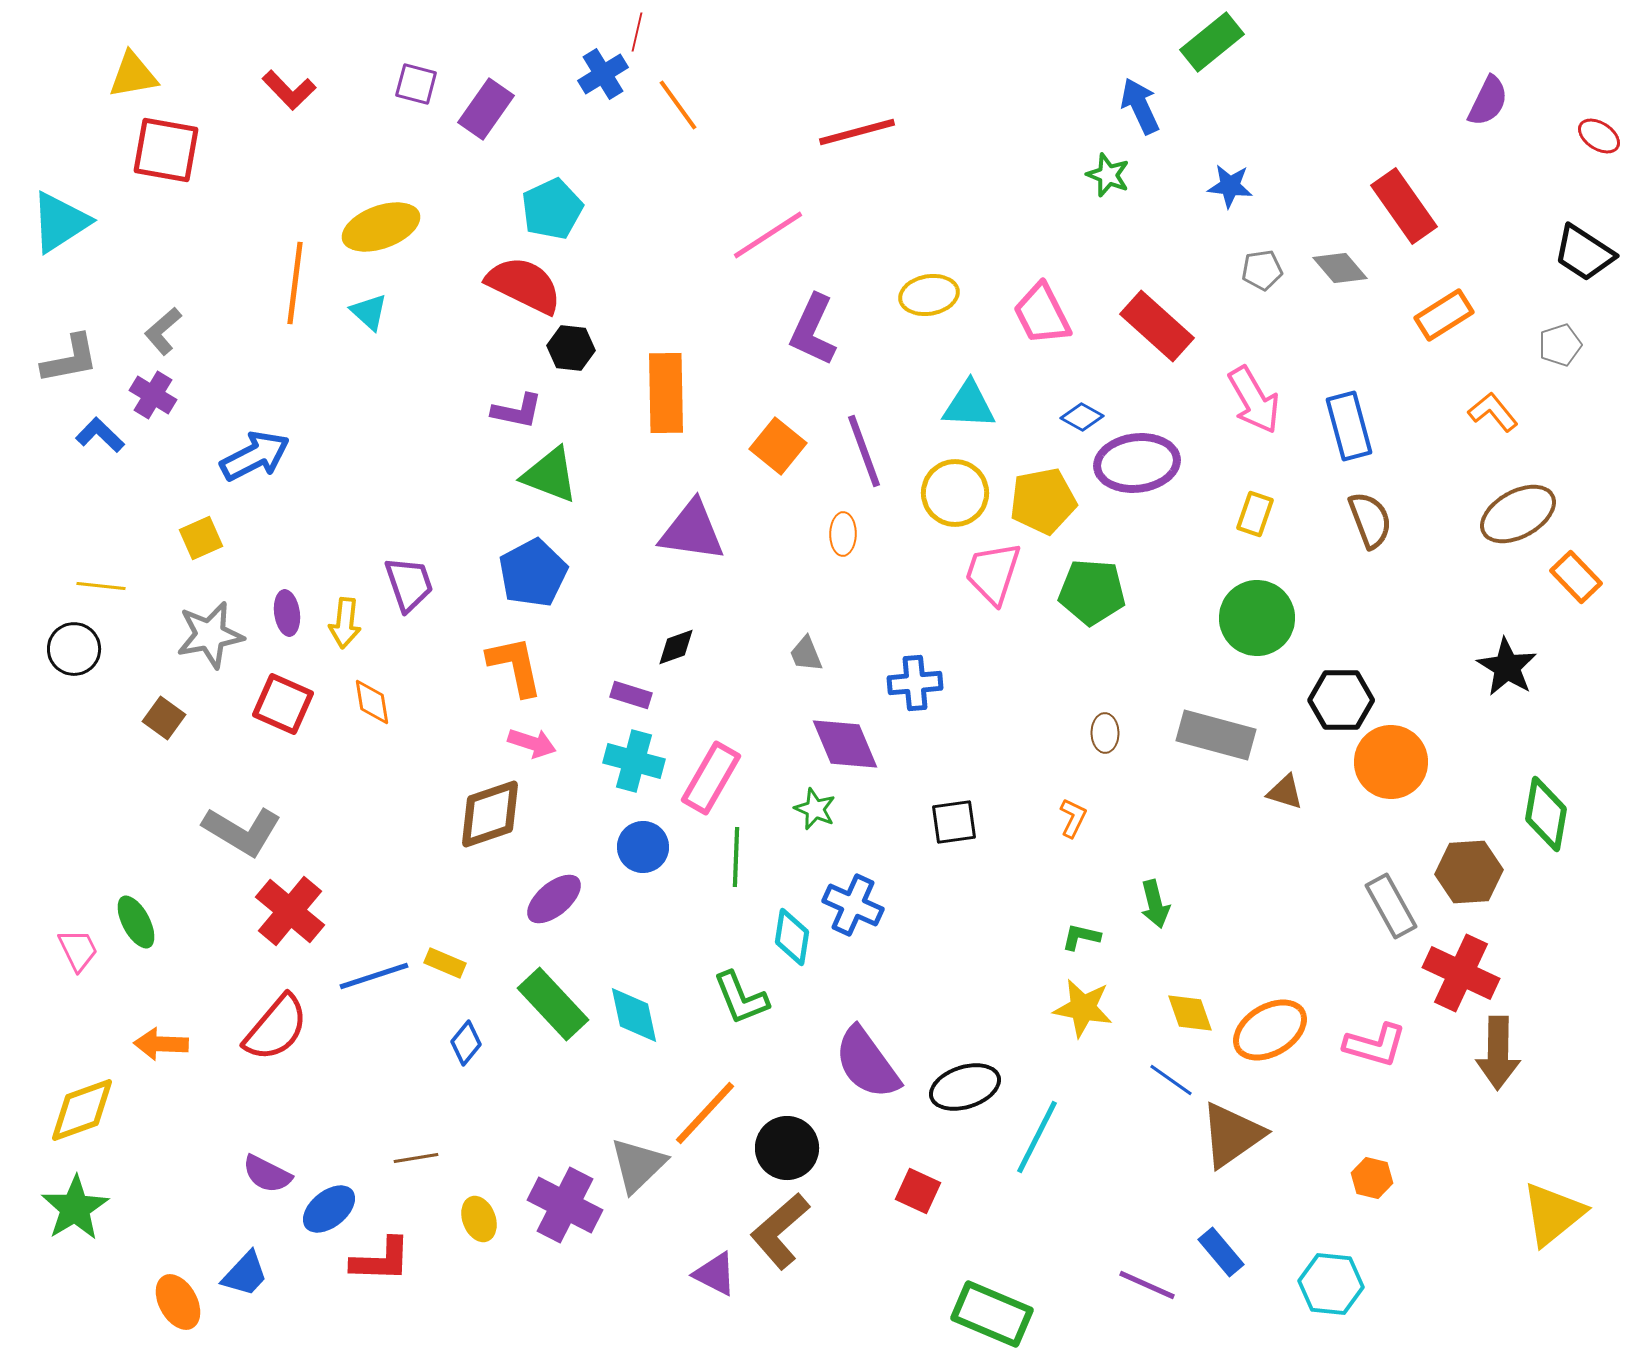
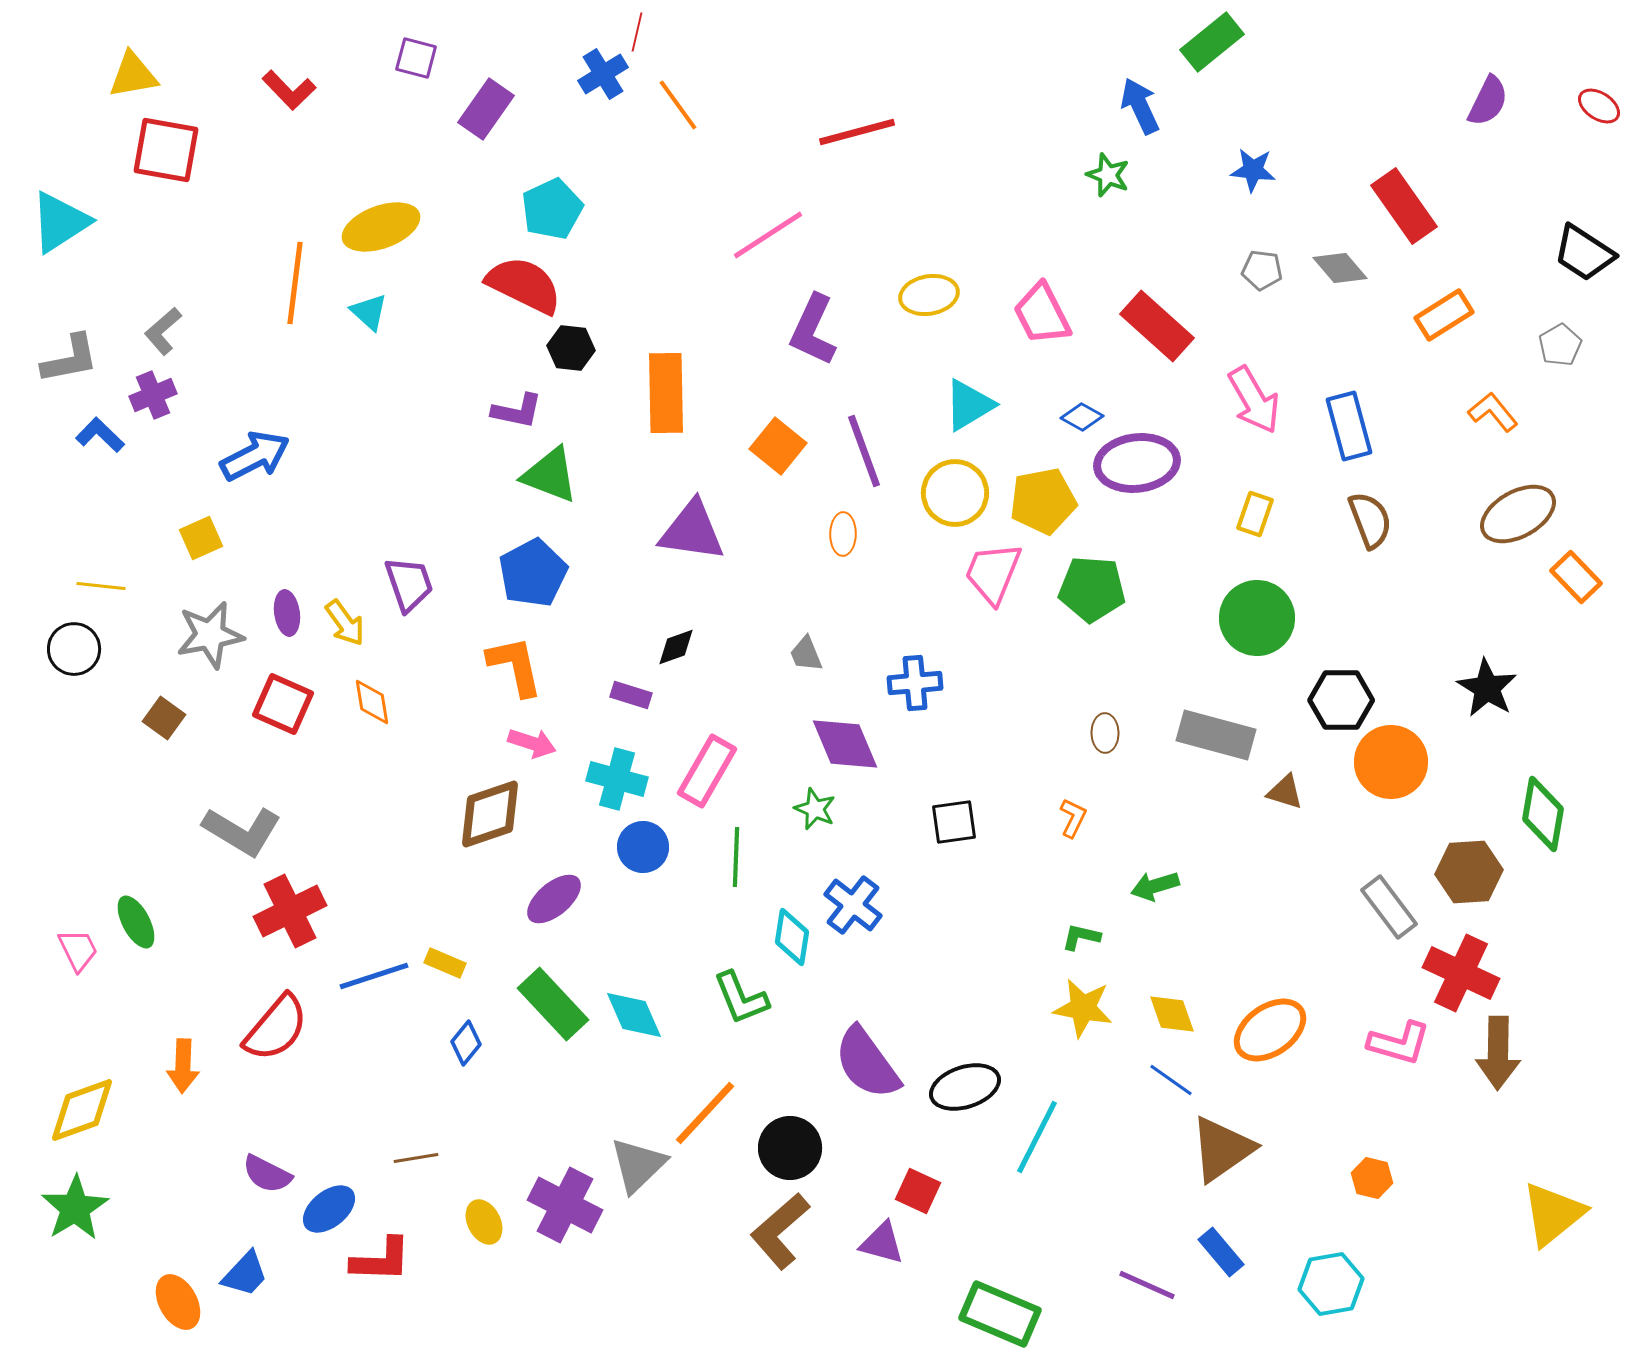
purple square at (416, 84): moved 26 px up
red ellipse at (1599, 136): moved 30 px up
blue star at (1230, 186): moved 23 px right, 16 px up
gray pentagon at (1262, 270): rotated 15 degrees clockwise
gray pentagon at (1560, 345): rotated 12 degrees counterclockwise
purple cross at (153, 395): rotated 36 degrees clockwise
cyan triangle at (969, 405): rotated 34 degrees counterclockwise
pink trapezoid at (993, 573): rotated 4 degrees clockwise
green pentagon at (1092, 592): moved 3 px up
yellow arrow at (345, 623): rotated 42 degrees counterclockwise
black star at (1507, 667): moved 20 px left, 21 px down
cyan cross at (634, 761): moved 17 px left, 18 px down
pink rectangle at (711, 778): moved 4 px left, 7 px up
green diamond at (1546, 814): moved 3 px left
green arrow at (1155, 904): moved 18 px up; rotated 87 degrees clockwise
blue cross at (853, 905): rotated 14 degrees clockwise
gray rectangle at (1391, 906): moved 2 px left, 1 px down; rotated 8 degrees counterclockwise
red cross at (290, 911): rotated 24 degrees clockwise
yellow diamond at (1190, 1013): moved 18 px left, 1 px down
cyan diamond at (634, 1015): rotated 12 degrees counterclockwise
orange ellipse at (1270, 1030): rotated 4 degrees counterclockwise
orange arrow at (161, 1044): moved 22 px right, 22 px down; rotated 90 degrees counterclockwise
pink L-shape at (1375, 1045): moved 24 px right, 2 px up
brown triangle at (1232, 1135): moved 10 px left, 14 px down
black circle at (787, 1148): moved 3 px right
yellow ellipse at (479, 1219): moved 5 px right, 3 px down; rotated 6 degrees counterclockwise
purple triangle at (715, 1274): moved 167 px right, 31 px up; rotated 12 degrees counterclockwise
cyan hexagon at (1331, 1284): rotated 16 degrees counterclockwise
green rectangle at (992, 1314): moved 8 px right
